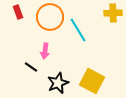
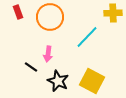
cyan line: moved 9 px right, 7 px down; rotated 75 degrees clockwise
pink arrow: moved 3 px right, 3 px down
black star: moved 2 px up; rotated 25 degrees counterclockwise
